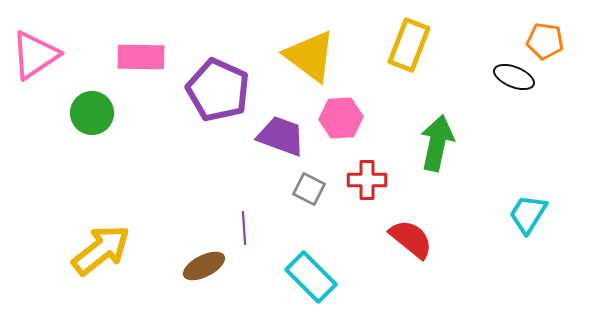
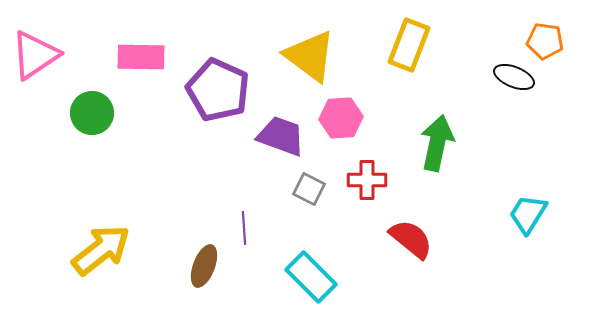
brown ellipse: rotated 42 degrees counterclockwise
